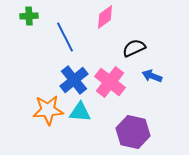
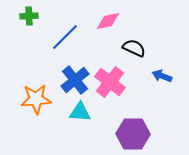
pink diamond: moved 3 px right, 4 px down; rotated 25 degrees clockwise
blue line: rotated 72 degrees clockwise
black semicircle: rotated 50 degrees clockwise
blue arrow: moved 10 px right
blue cross: moved 1 px right
orange star: moved 12 px left, 11 px up
purple hexagon: moved 2 px down; rotated 12 degrees counterclockwise
